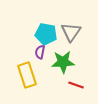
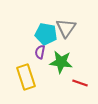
gray triangle: moved 5 px left, 4 px up
green star: moved 2 px left; rotated 10 degrees clockwise
yellow rectangle: moved 1 px left, 2 px down
red line: moved 4 px right, 2 px up
